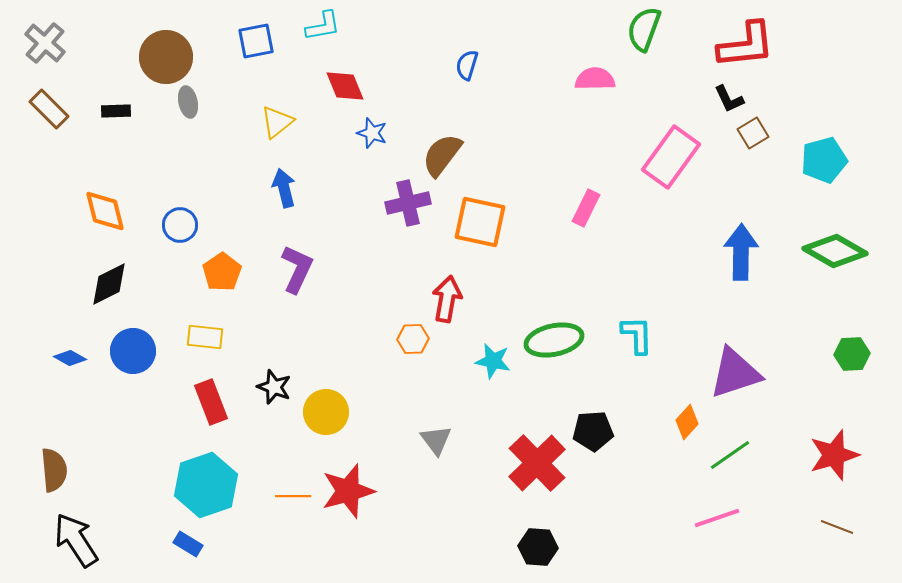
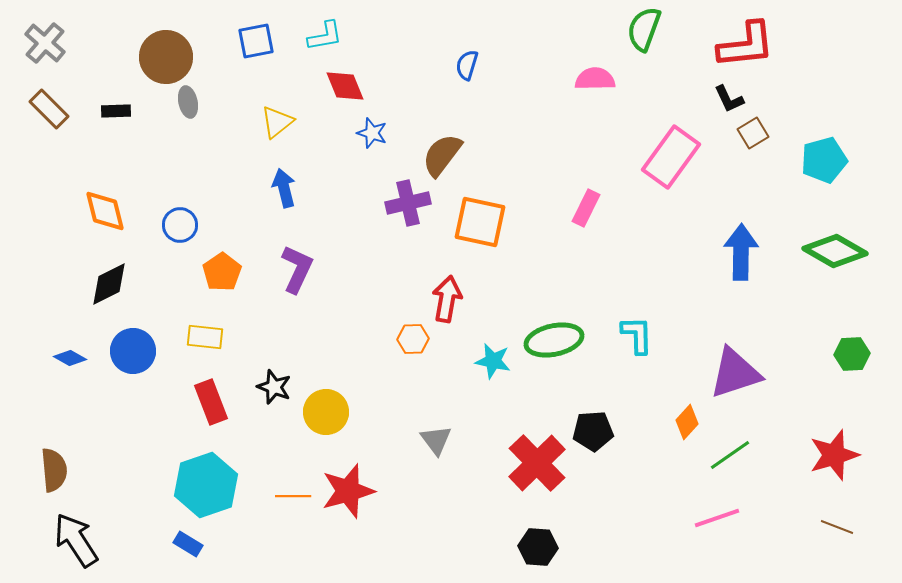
cyan L-shape at (323, 26): moved 2 px right, 10 px down
